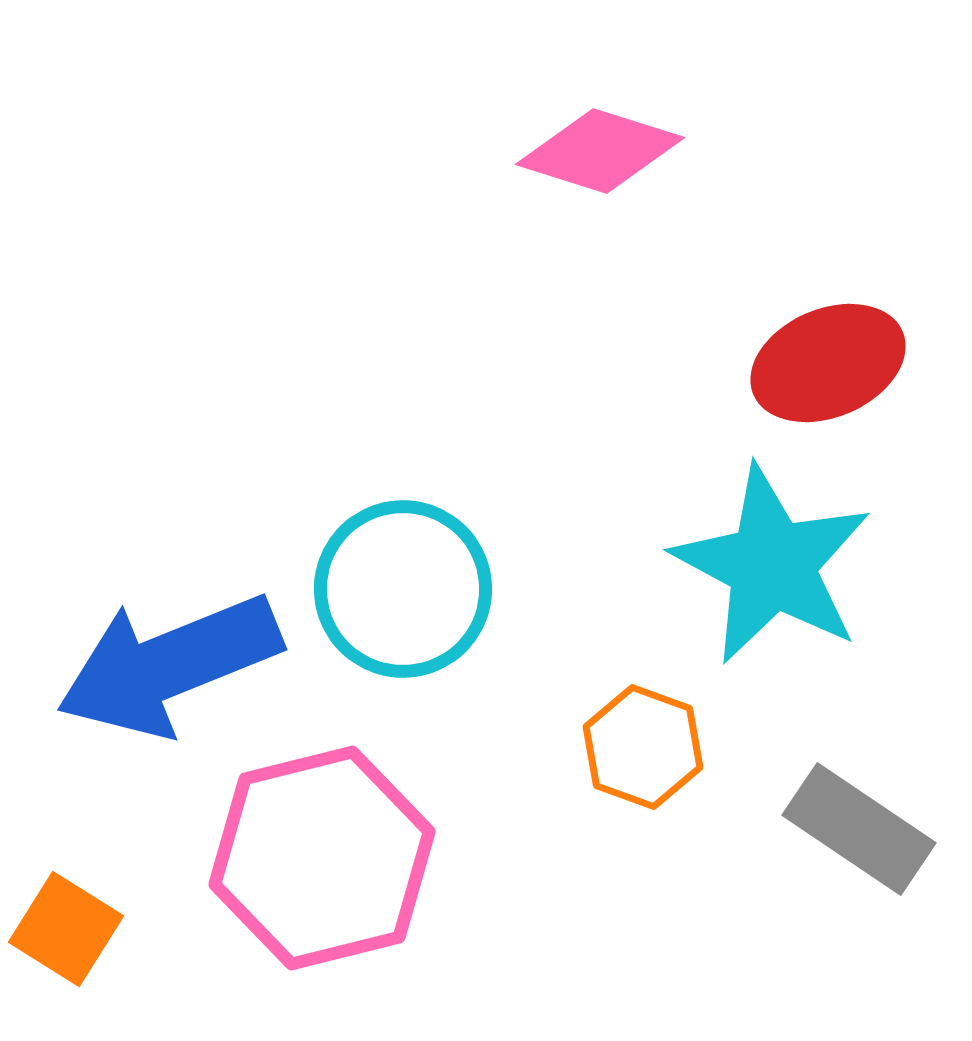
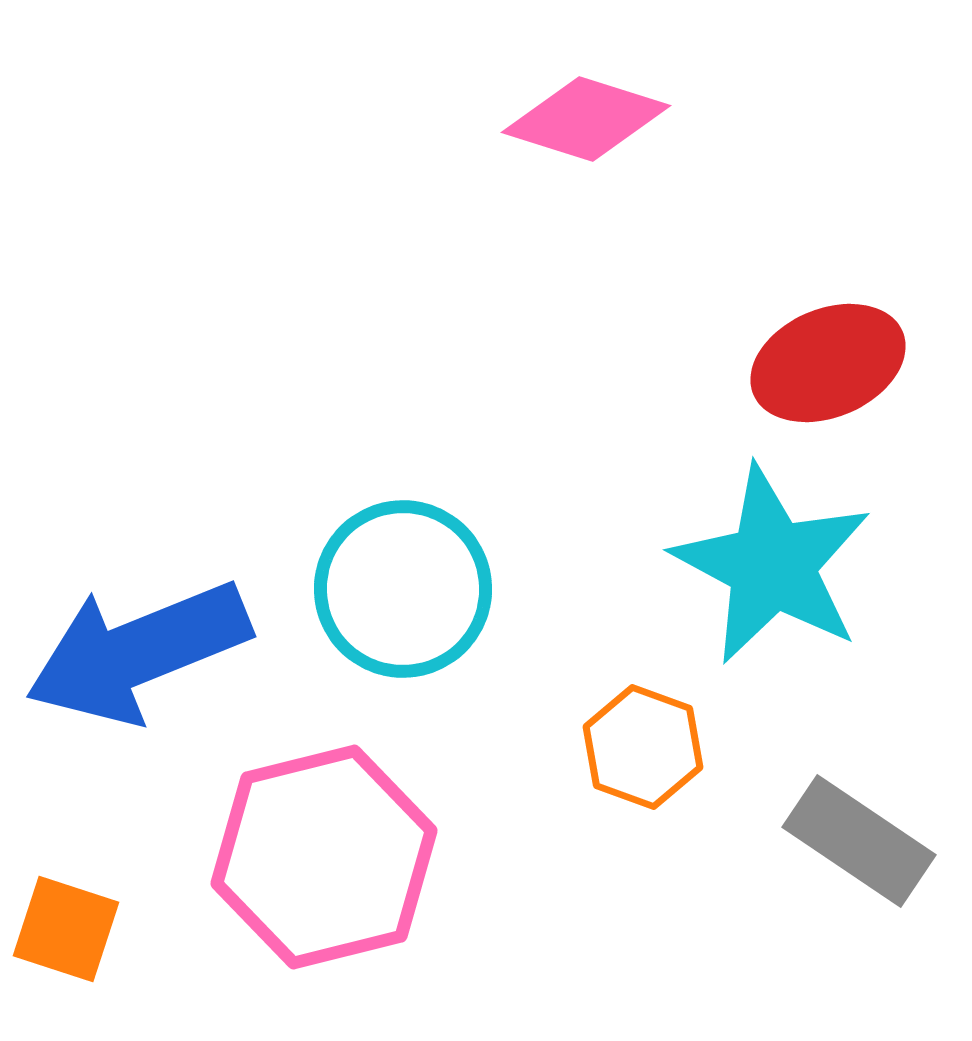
pink diamond: moved 14 px left, 32 px up
blue arrow: moved 31 px left, 13 px up
gray rectangle: moved 12 px down
pink hexagon: moved 2 px right, 1 px up
orange square: rotated 14 degrees counterclockwise
